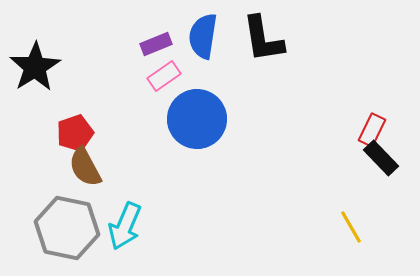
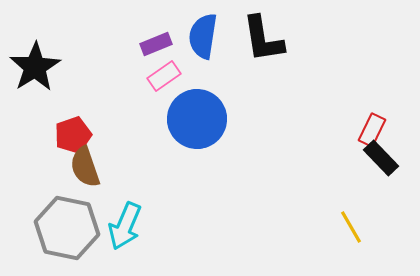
red pentagon: moved 2 px left, 2 px down
brown semicircle: rotated 9 degrees clockwise
